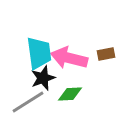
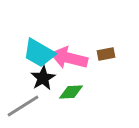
cyan trapezoid: rotated 128 degrees clockwise
black star: rotated 10 degrees counterclockwise
green diamond: moved 1 px right, 2 px up
gray line: moved 5 px left, 4 px down
